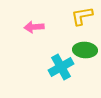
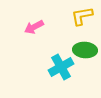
pink arrow: rotated 24 degrees counterclockwise
